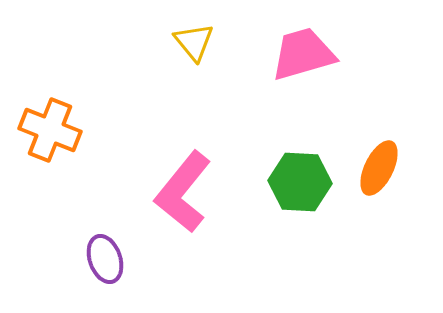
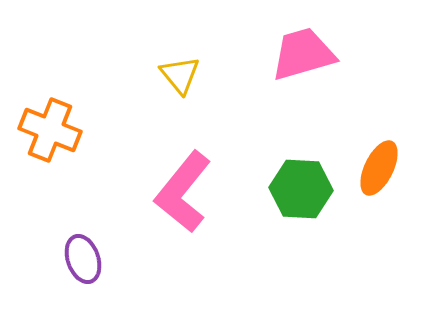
yellow triangle: moved 14 px left, 33 px down
green hexagon: moved 1 px right, 7 px down
purple ellipse: moved 22 px left
